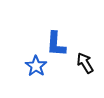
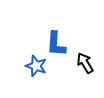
blue star: rotated 15 degrees counterclockwise
